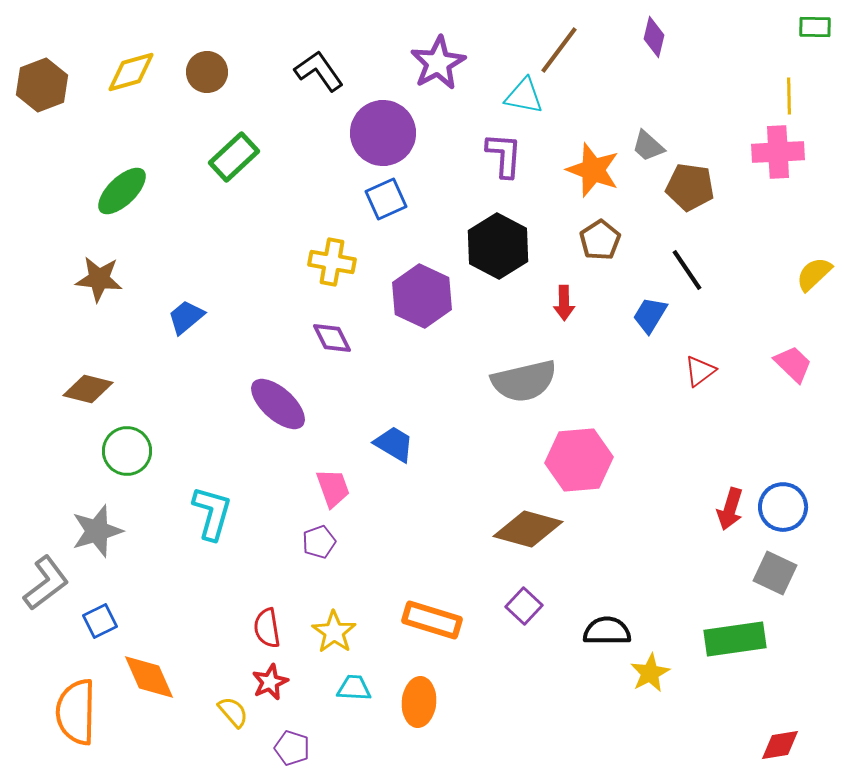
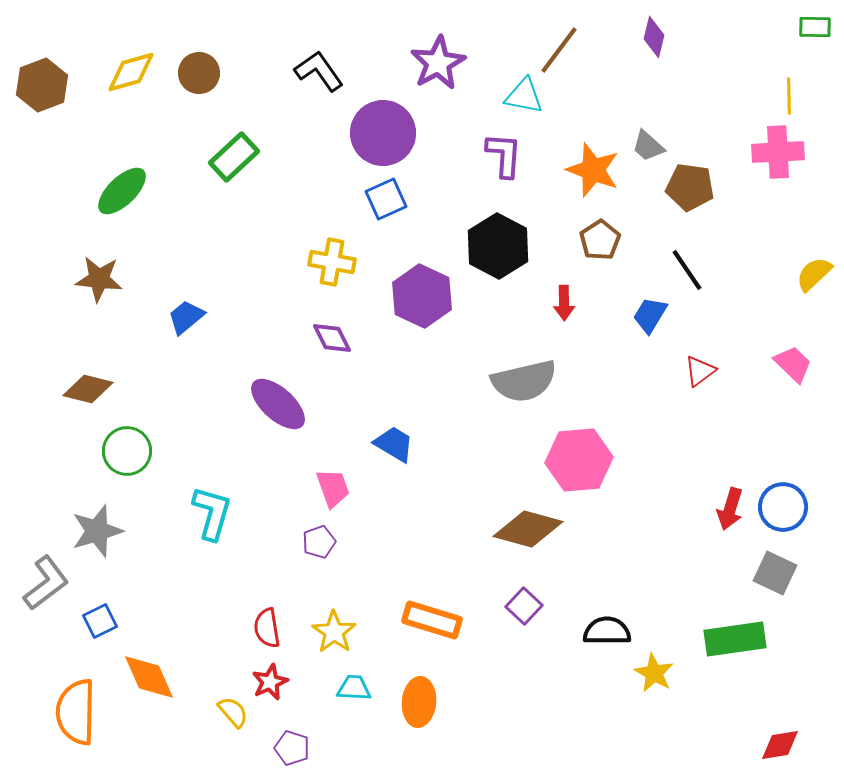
brown circle at (207, 72): moved 8 px left, 1 px down
yellow star at (650, 673): moved 4 px right; rotated 15 degrees counterclockwise
